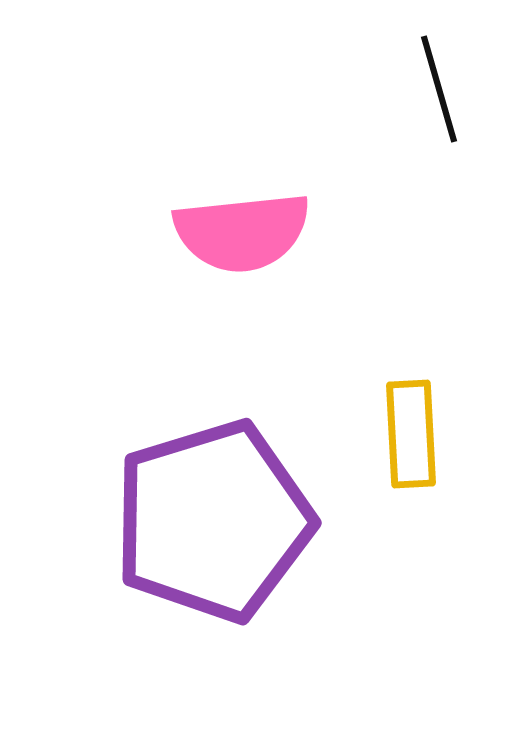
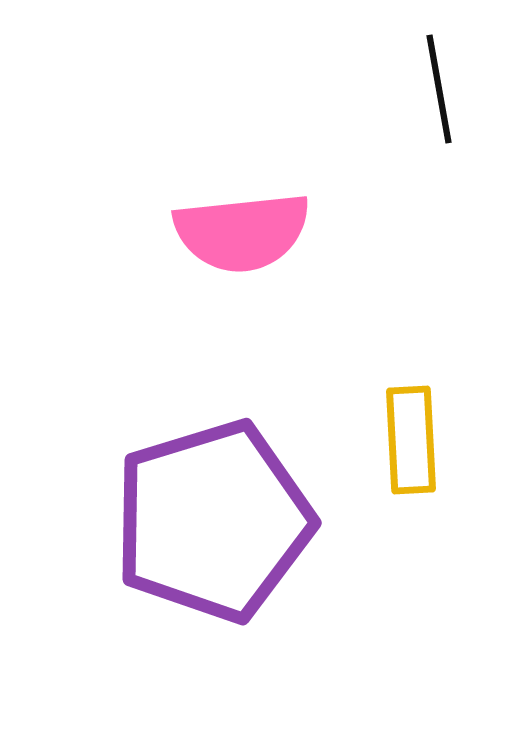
black line: rotated 6 degrees clockwise
yellow rectangle: moved 6 px down
